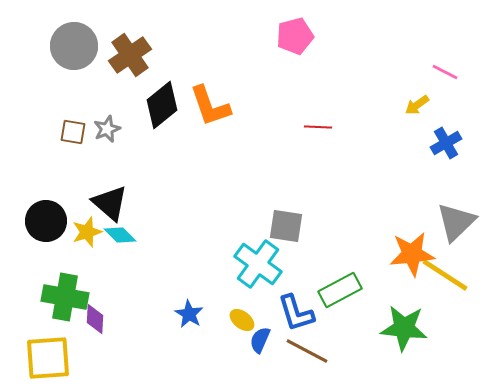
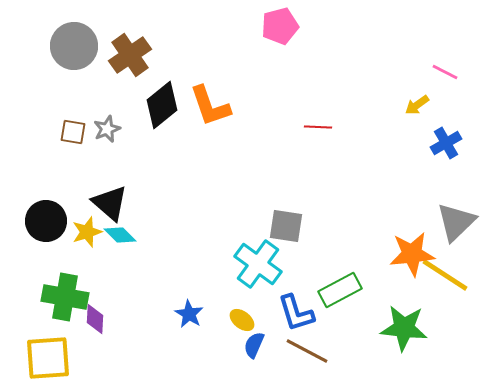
pink pentagon: moved 15 px left, 10 px up
blue semicircle: moved 6 px left, 5 px down
